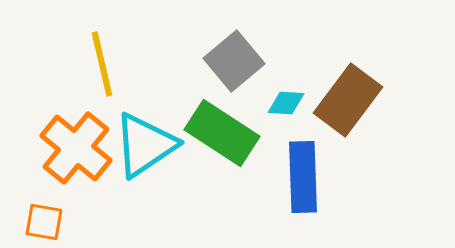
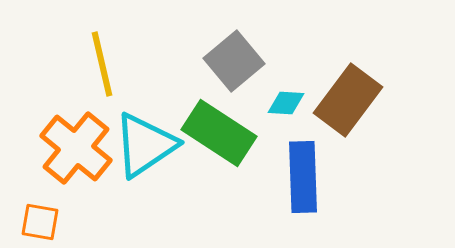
green rectangle: moved 3 px left
orange square: moved 4 px left
